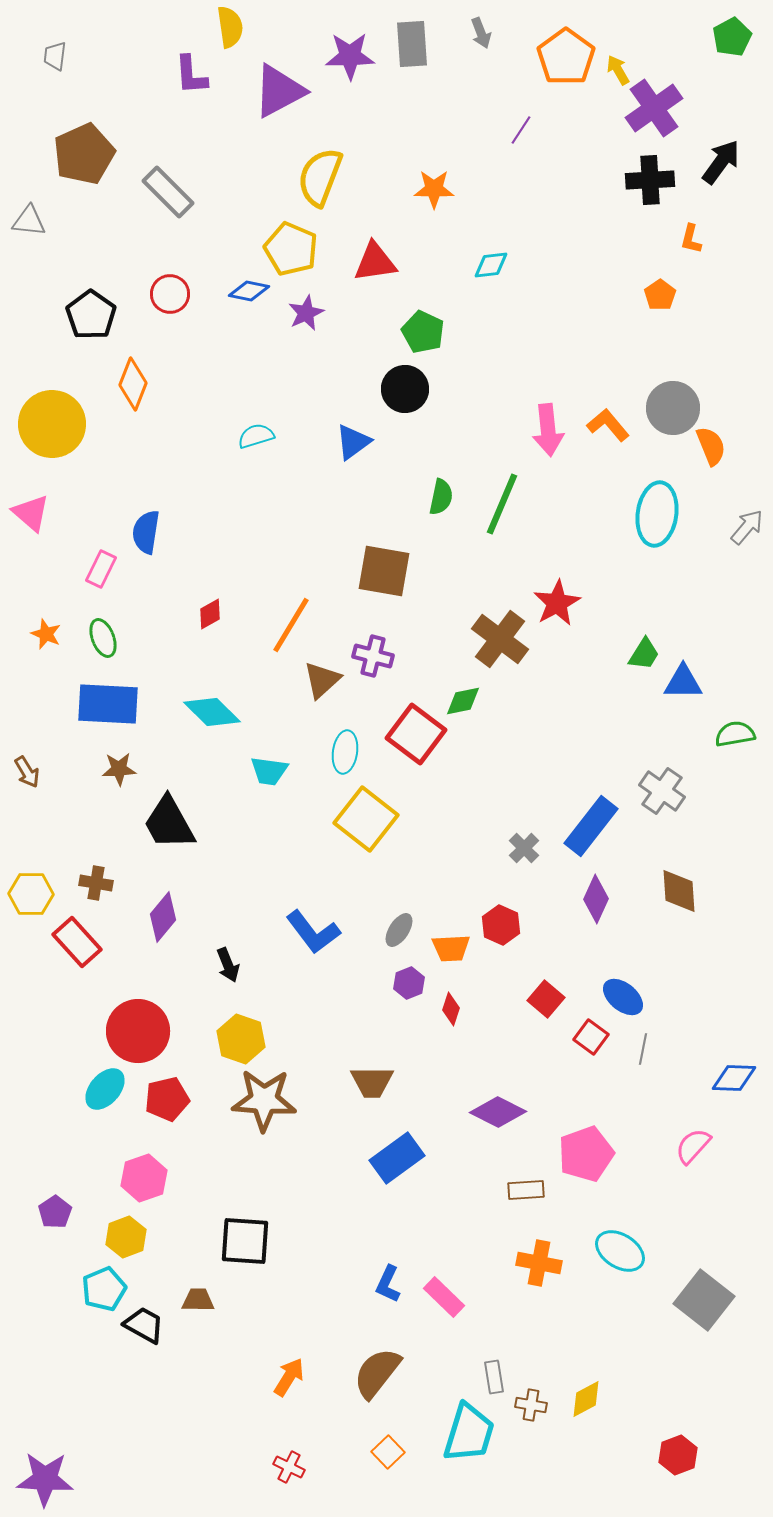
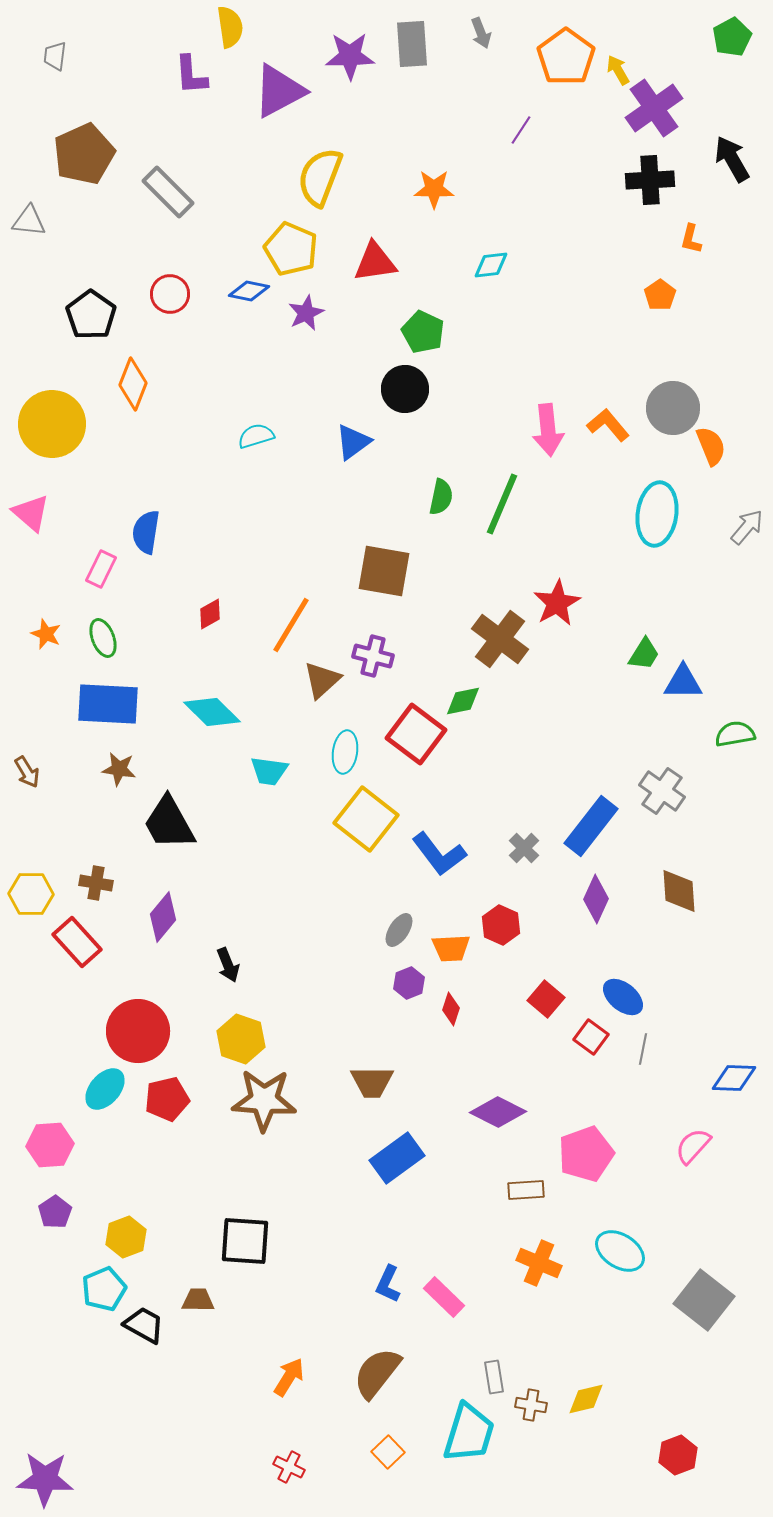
black arrow at (721, 162): moved 11 px right, 3 px up; rotated 66 degrees counterclockwise
brown star at (119, 769): rotated 12 degrees clockwise
blue L-shape at (313, 932): moved 126 px right, 78 px up
pink hexagon at (144, 1178): moved 94 px left, 33 px up; rotated 15 degrees clockwise
orange cross at (539, 1263): rotated 12 degrees clockwise
yellow diamond at (586, 1399): rotated 15 degrees clockwise
